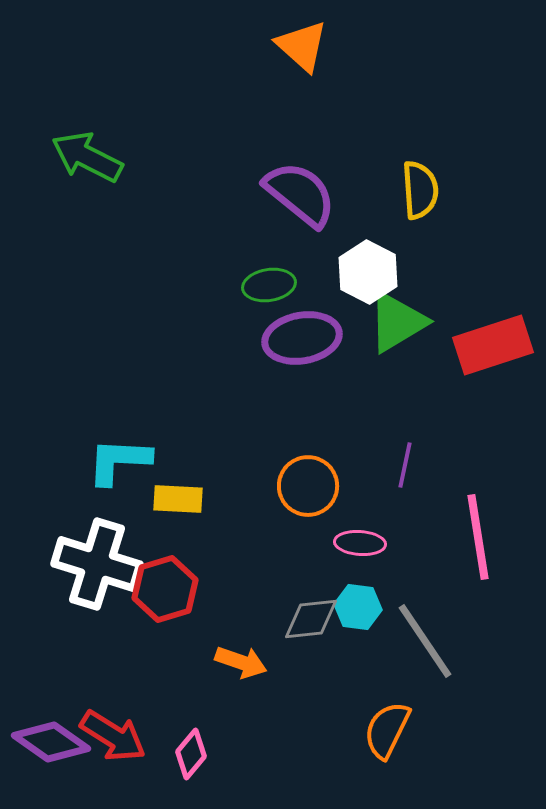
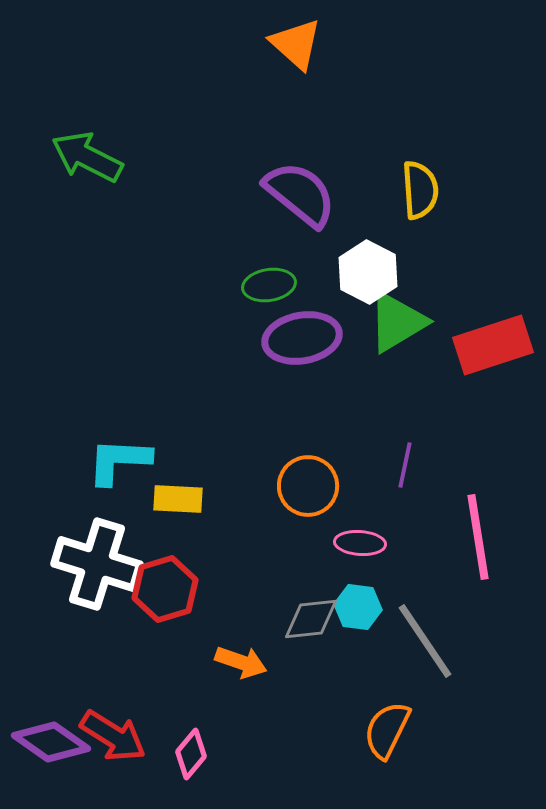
orange triangle: moved 6 px left, 2 px up
